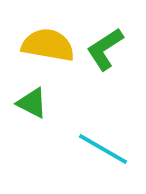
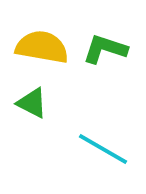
yellow semicircle: moved 6 px left, 2 px down
green L-shape: rotated 51 degrees clockwise
